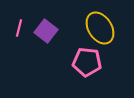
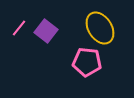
pink line: rotated 24 degrees clockwise
